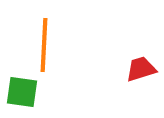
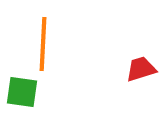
orange line: moved 1 px left, 1 px up
